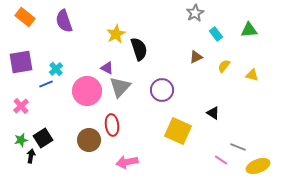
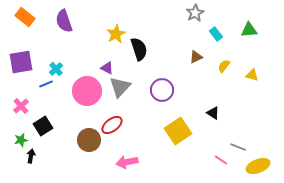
red ellipse: rotated 60 degrees clockwise
yellow square: rotated 32 degrees clockwise
black square: moved 12 px up
